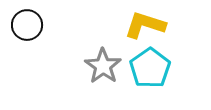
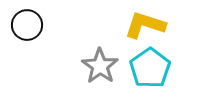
gray star: moved 3 px left
